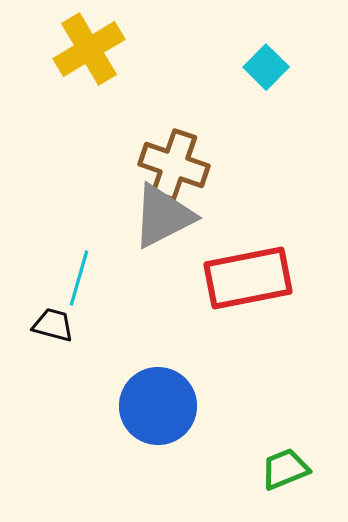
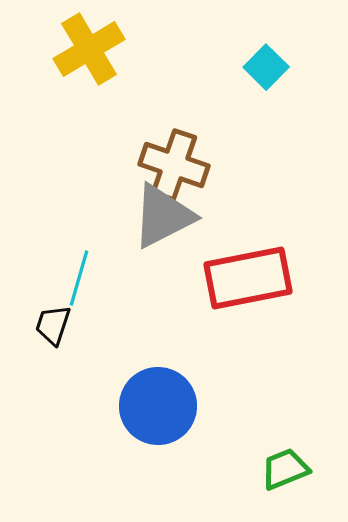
black trapezoid: rotated 87 degrees counterclockwise
